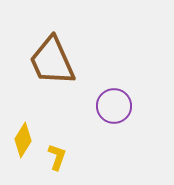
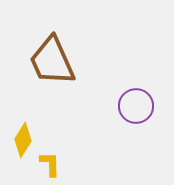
purple circle: moved 22 px right
yellow L-shape: moved 7 px left, 7 px down; rotated 20 degrees counterclockwise
